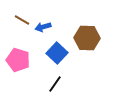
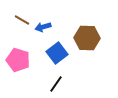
blue square: rotated 10 degrees clockwise
black line: moved 1 px right
